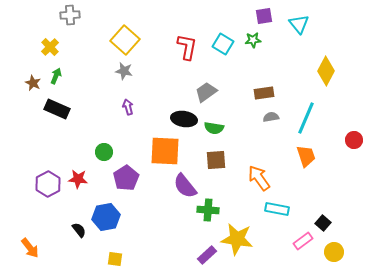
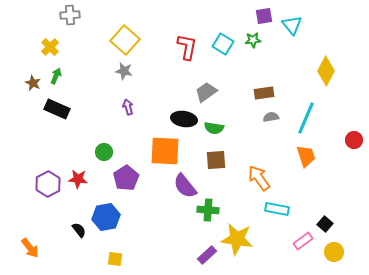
cyan triangle at (299, 24): moved 7 px left, 1 px down
black square at (323, 223): moved 2 px right, 1 px down
